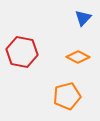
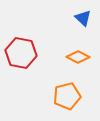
blue triangle: rotated 30 degrees counterclockwise
red hexagon: moved 1 px left, 1 px down
